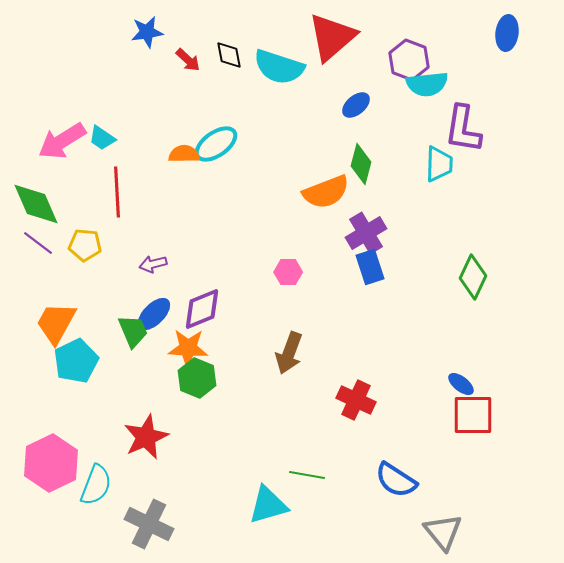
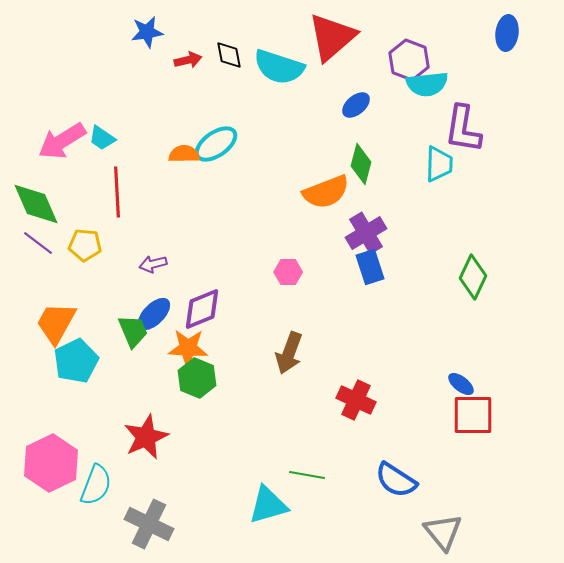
red arrow at (188, 60): rotated 56 degrees counterclockwise
